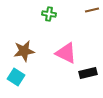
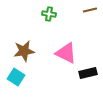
brown line: moved 2 px left
